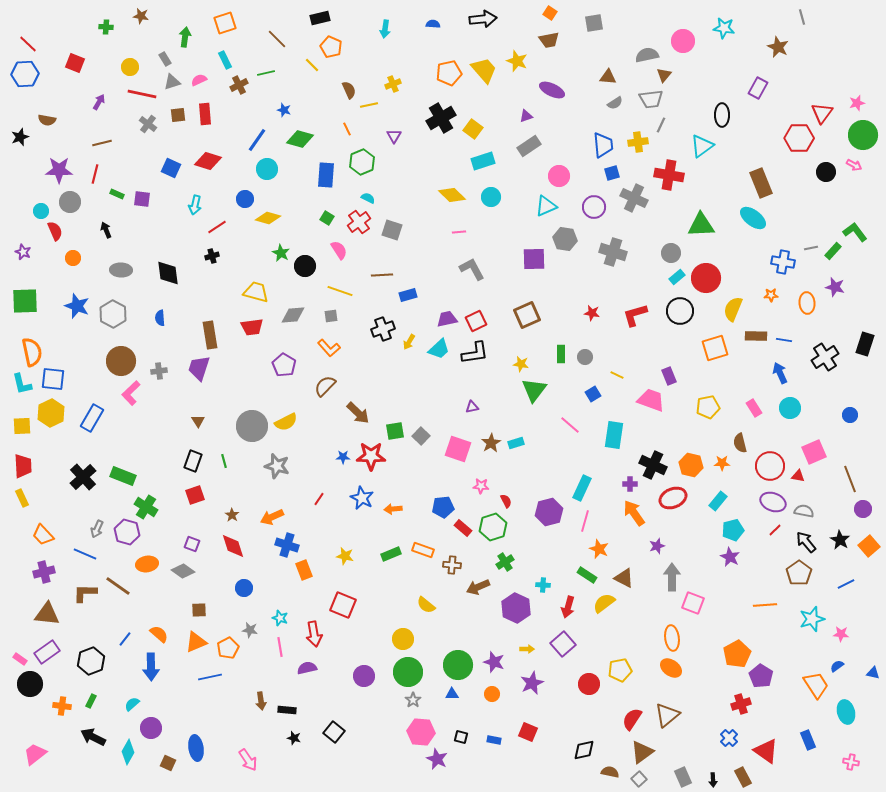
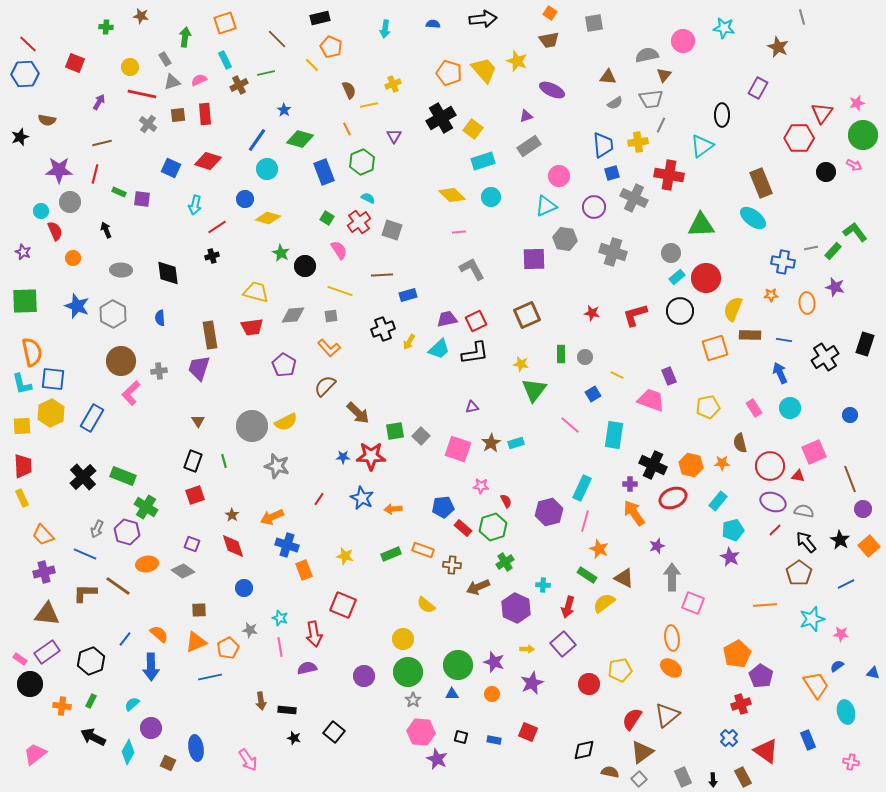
orange pentagon at (449, 73): rotated 30 degrees clockwise
blue star at (284, 110): rotated 16 degrees clockwise
blue rectangle at (326, 175): moved 2 px left, 3 px up; rotated 25 degrees counterclockwise
green rectangle at (117, 194): moved 2 px right, 2 px up
brown rectangle at (756, 336): moved 6 px left, 1 px up
